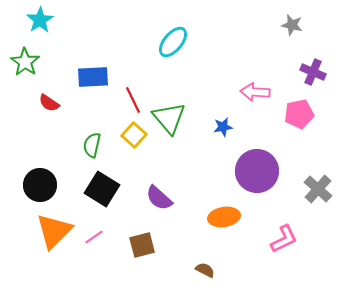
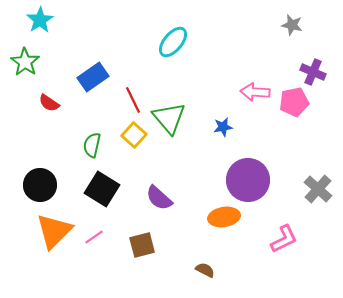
blue rectangle: rotated 32 degrees counterclockwise
pink pentagon: moved 5 px left, 12 px up
purple circle: moved 9 px left, 9 px down
